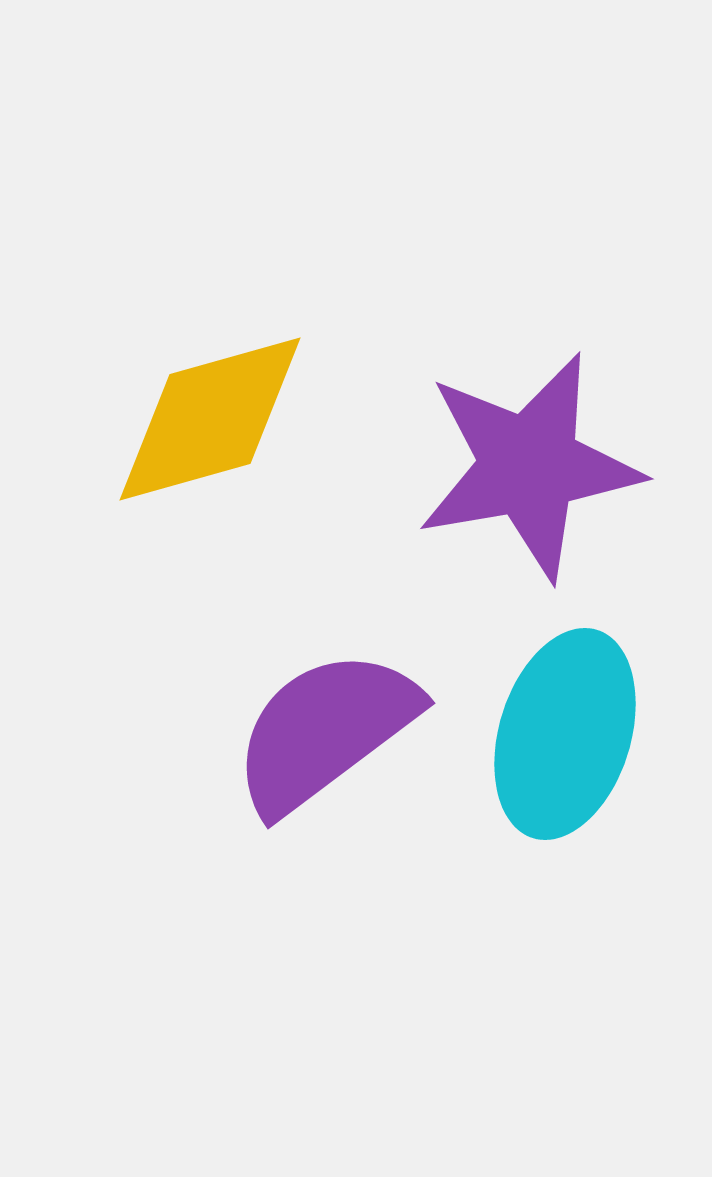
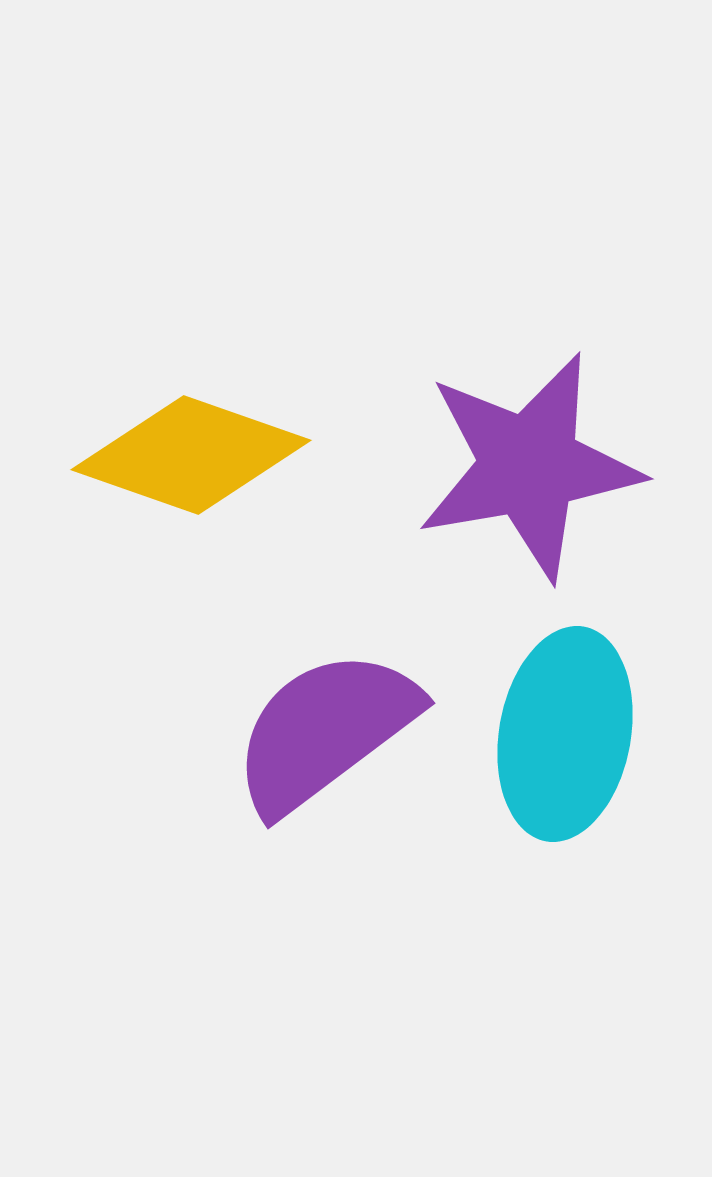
yellow diamond: moved 19 px left, 36 px down; rotated 35 degrees clockwise
cyan ellipse: rotated 7 degrees counterclockwise
